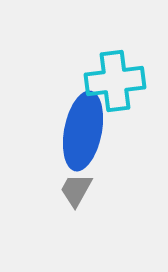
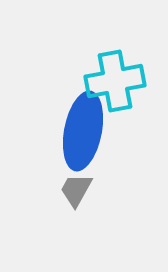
cyan cross: rotated 4 degrees counterclockwise
